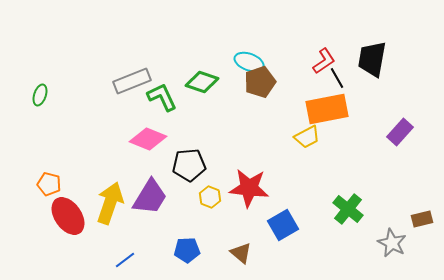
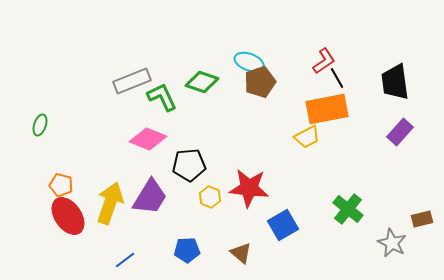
black trapezoid: moved 23 px right, 23 px down; rotated 18 degrees counterclockwise
green ellipse: moved 30 px down
orange pentagon: moved 12 px right, 1 px down
